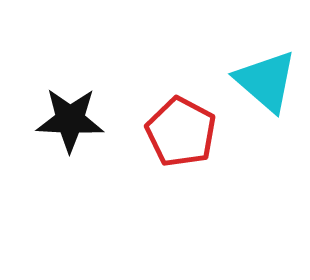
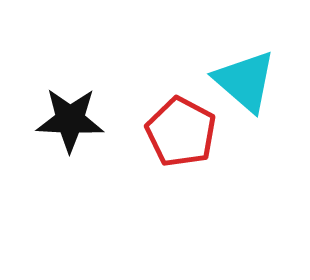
cyan triangle: moved 21 px left
